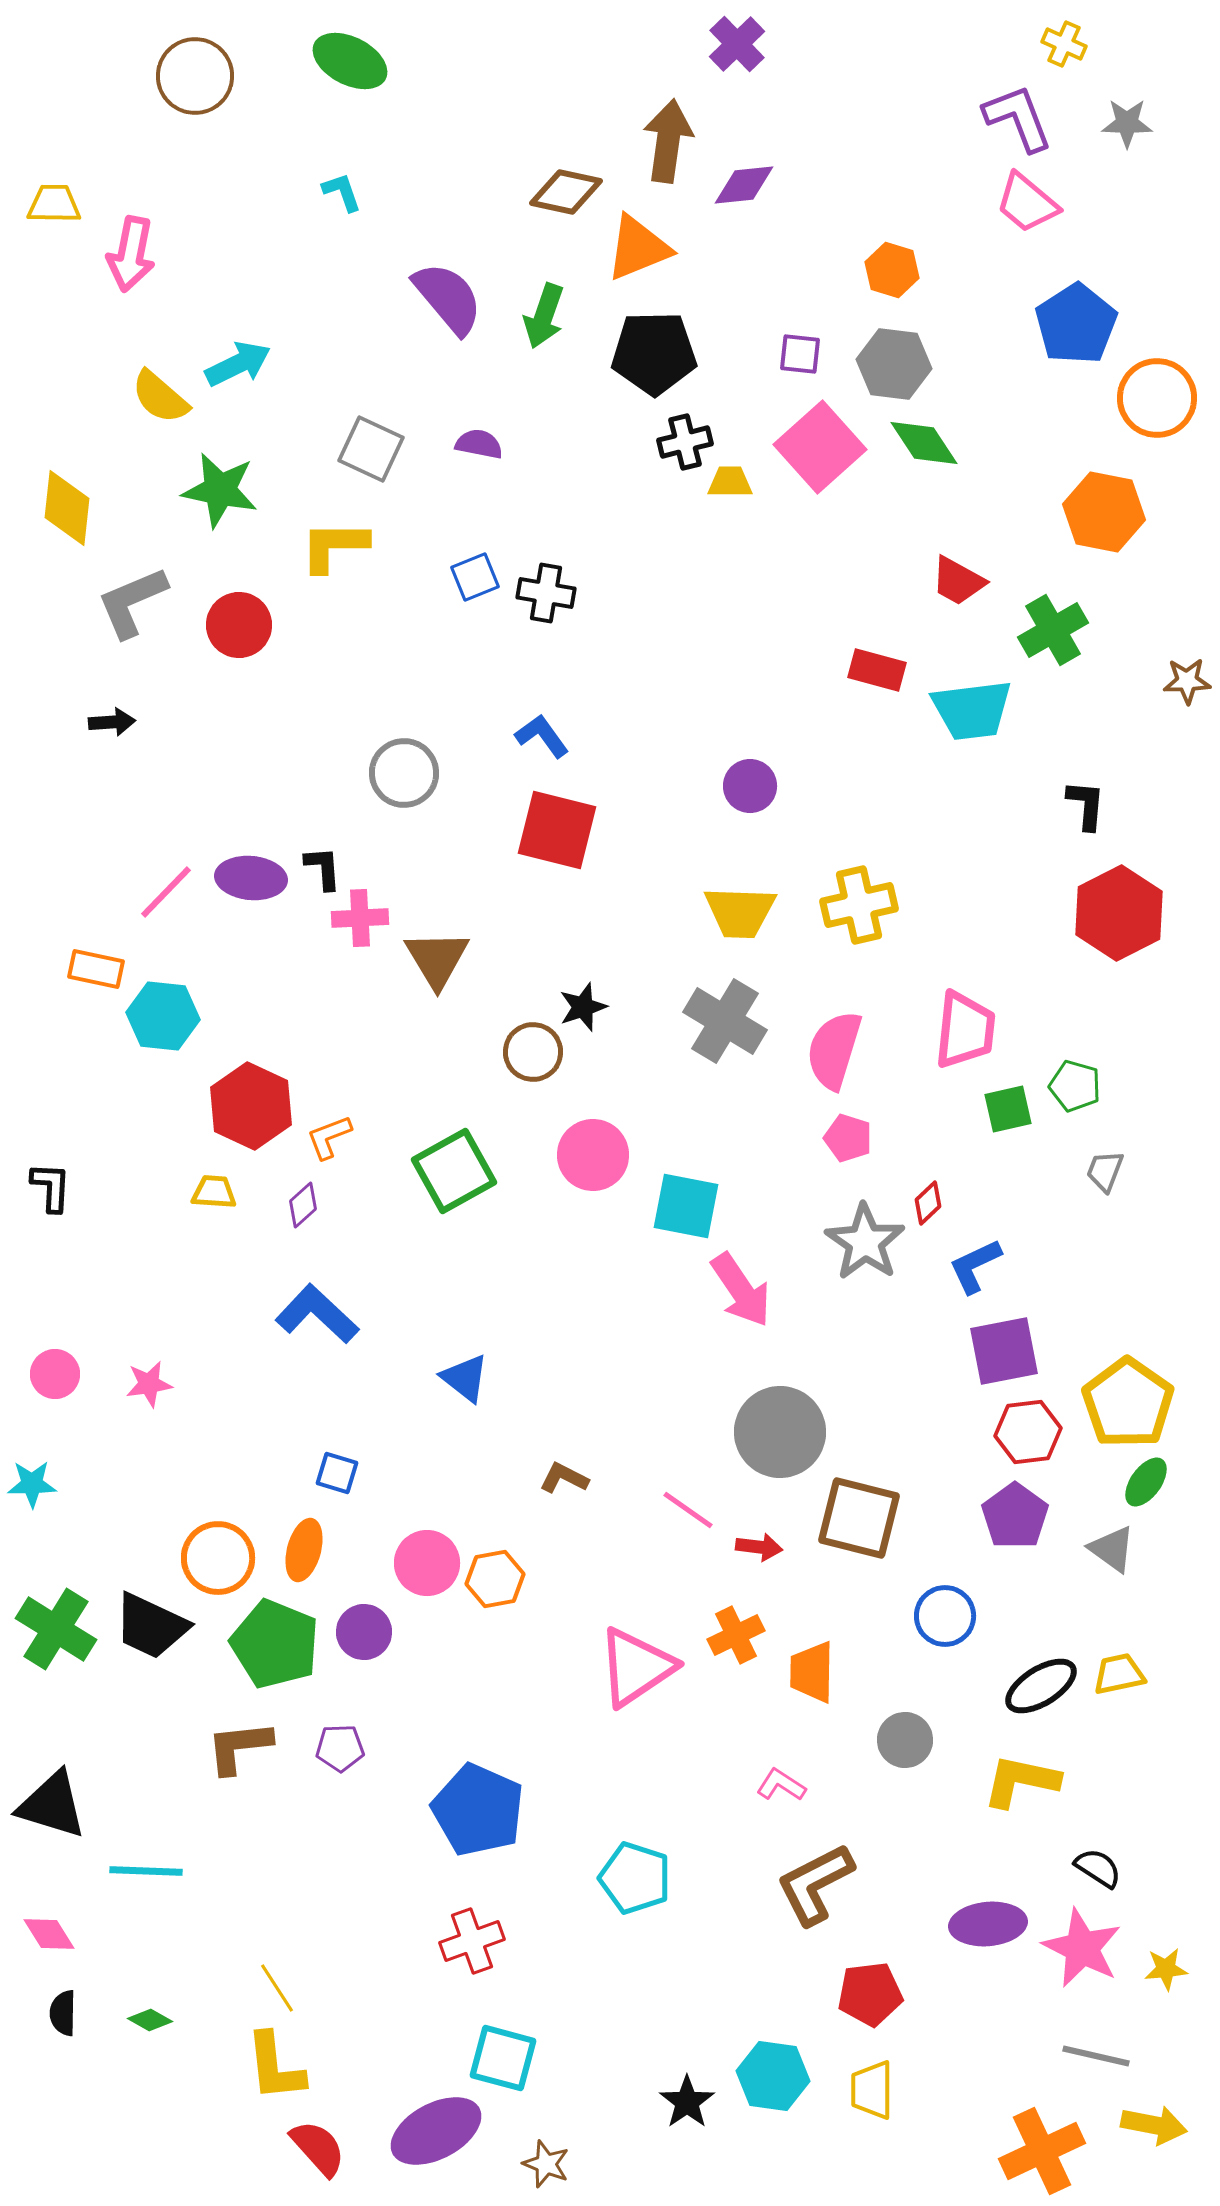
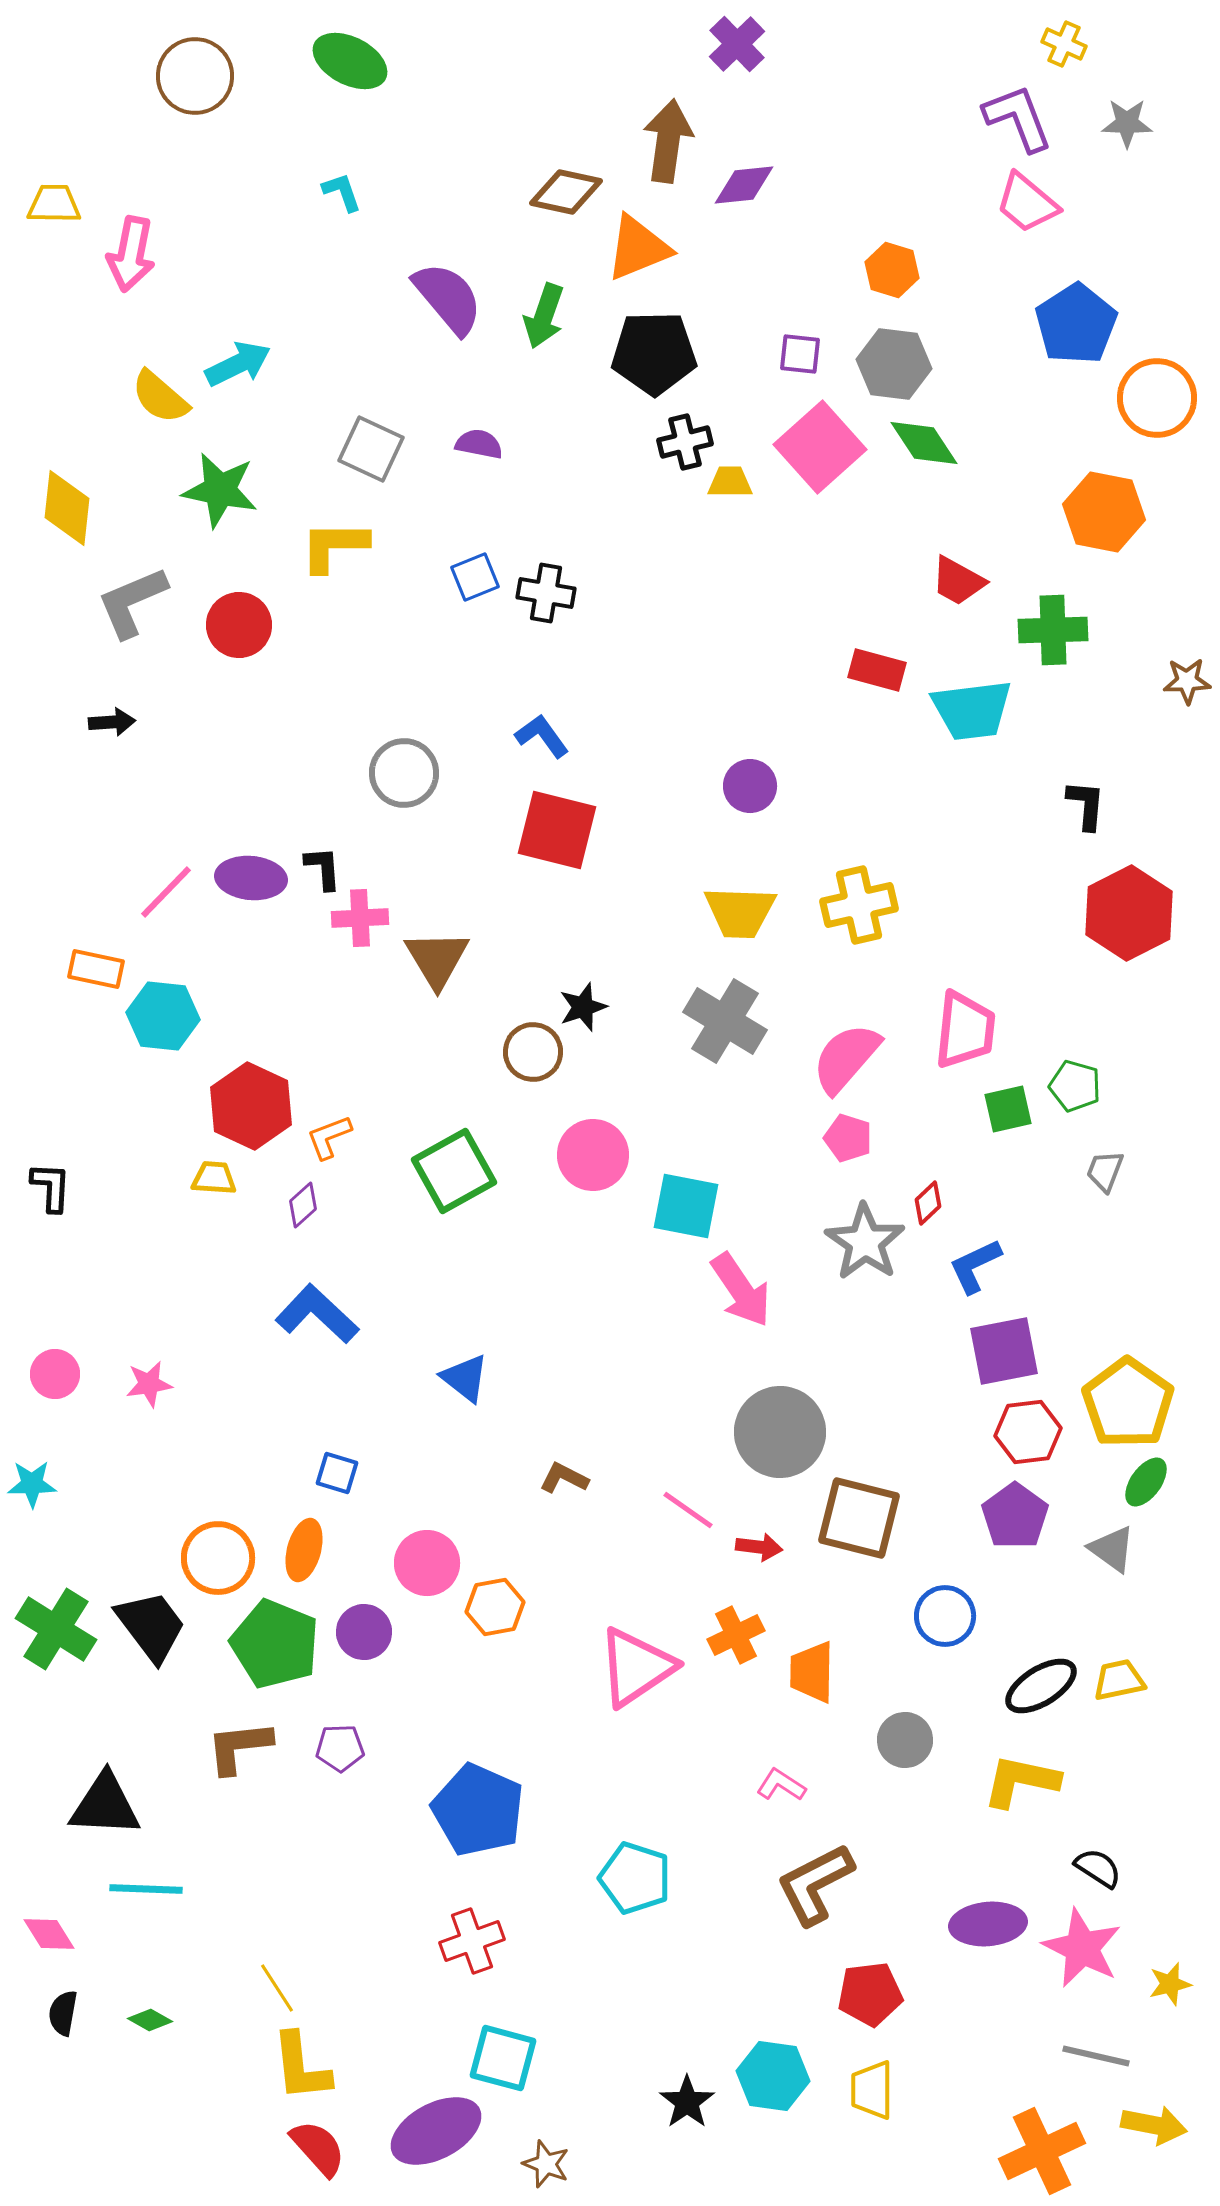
green cross at (1053, 630): rotated 28 degrees clockwise
red hexagon at (1119, 913): moved 10 px right
pink semicircle at (834, 1050): moved 12 px right, 8 px down; rotated 24 degrees clockwise
yellow trapezoid at (214, 1192): moved 14 px up
orange hexagon at (495, 1579): moved 28 px down
black trapezoid at (151, 1626): rotated 152 degrees counterclockwise
yellow trapezoid at (1119, 1674): moved 6 px down
black triangle at (52, 1805): moved 53 px right; rotated 14 degrees counterclockwise
cyan line at (146, 1871): moved 18 px down
yellow star at (1166, 1969): moved 4 px right, 15 px down; rotated 9 degrees counterclockwise
black semicircle at (63, 2013): rotated 9 degrees clockwise
yellow L-shape at (275, 2067): moved 26 px right
